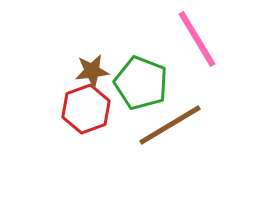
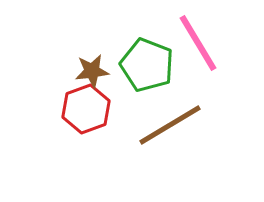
pink line: moved 1 px right, 4 px down
green pentagon: moved 6 px right, 18 px up
